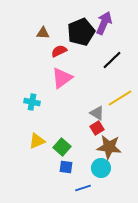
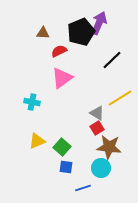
purple arrow: moved 5 px left
